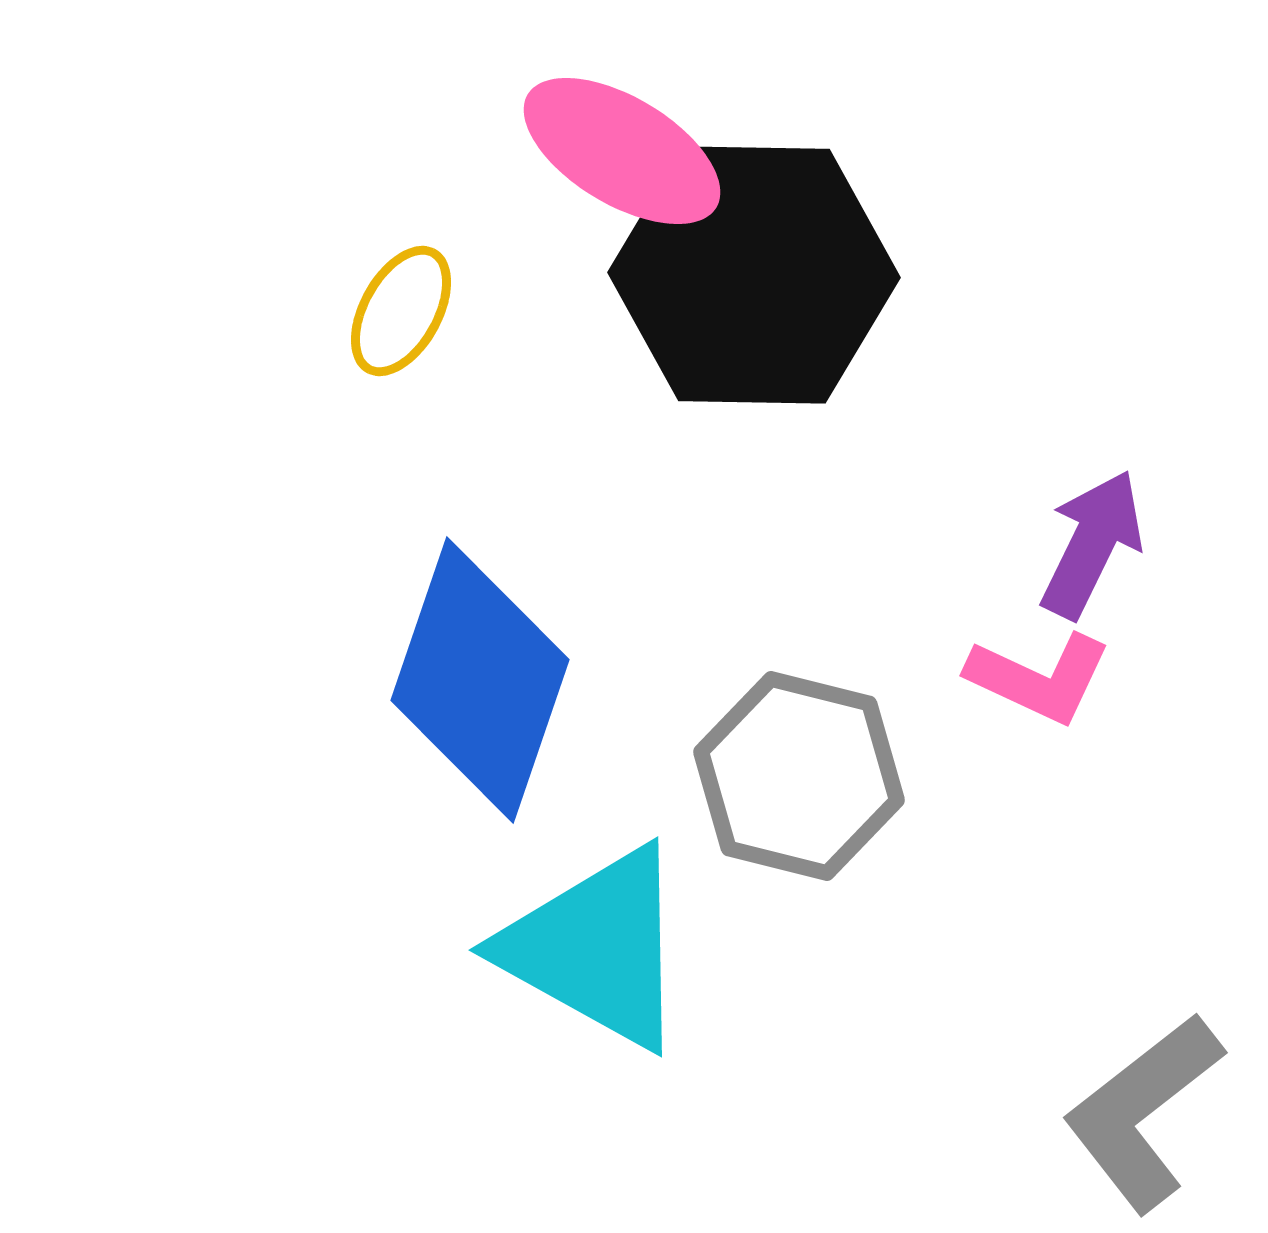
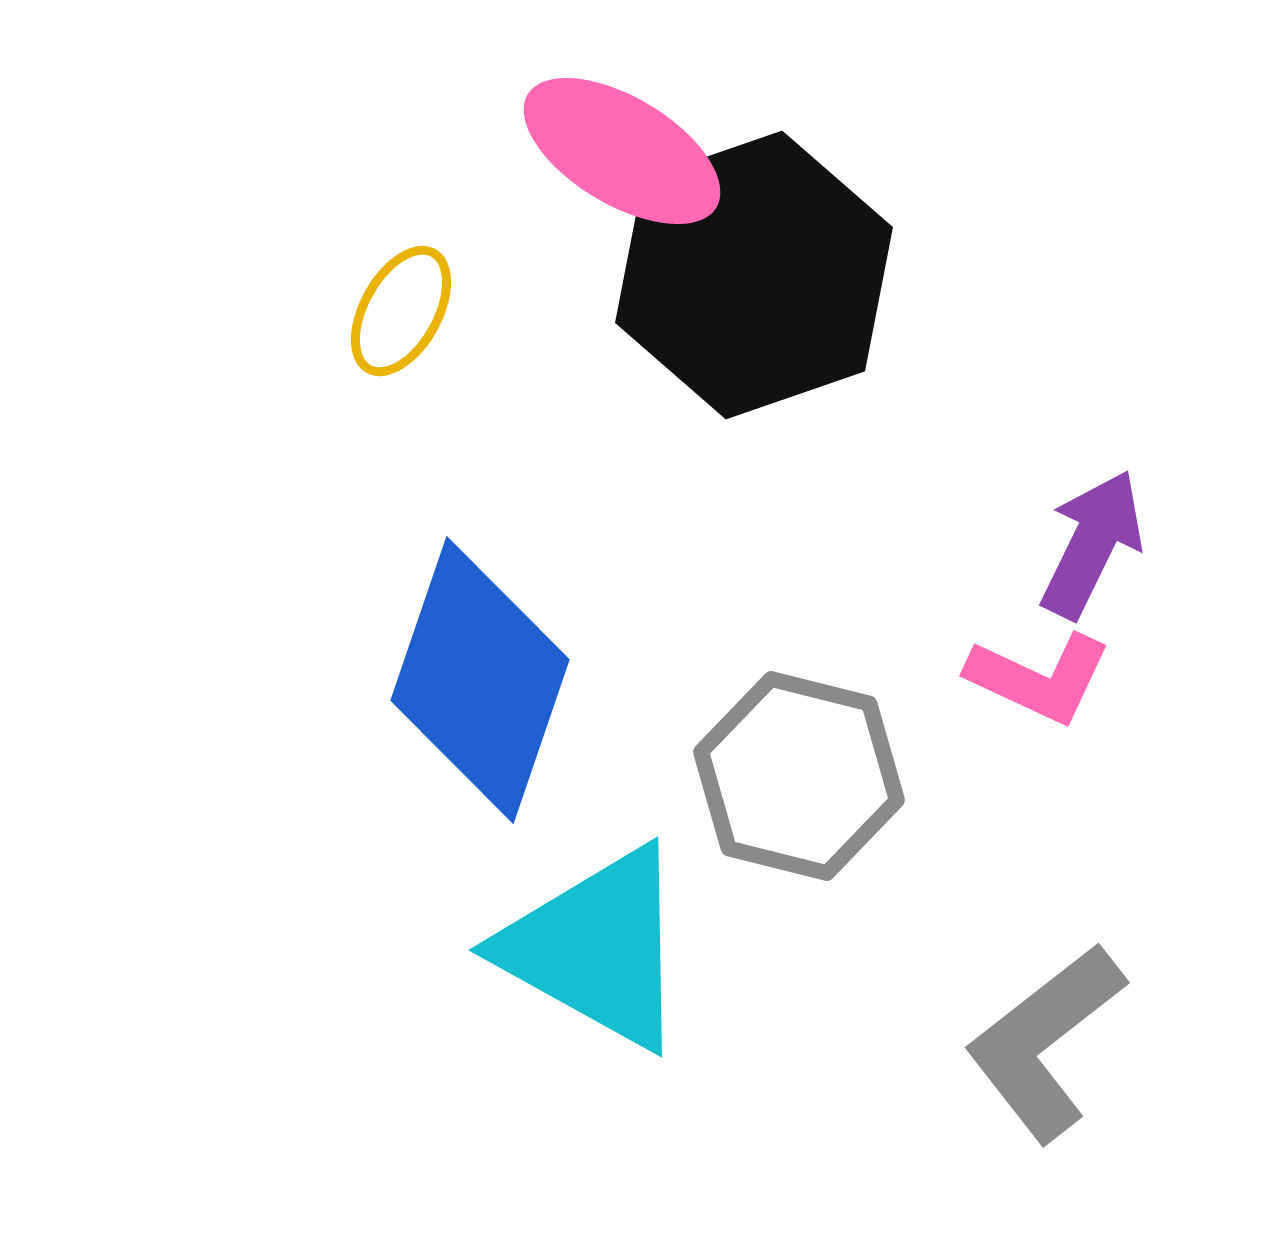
black hexagon: rotated 20 degrees counterclockwise
gray L-shape: moved 98 px left, 70 px up
